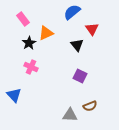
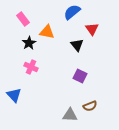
orange triangle: moved 1 px right, 1 px up; rotated 35 degrees clockwise
